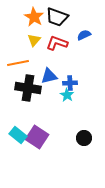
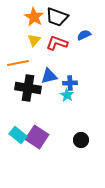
black circle: moved 3 px left, 2 px down
